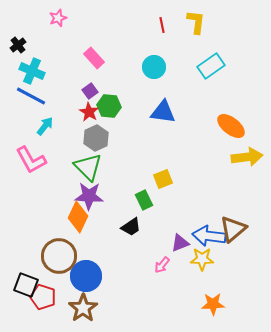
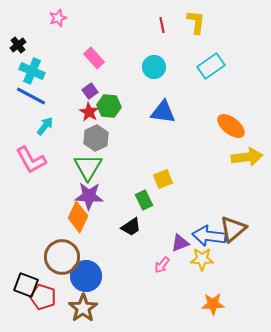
green triangle: rotated 16 degrees clockwise
brown circle: moved 3 px right, 1 px down
